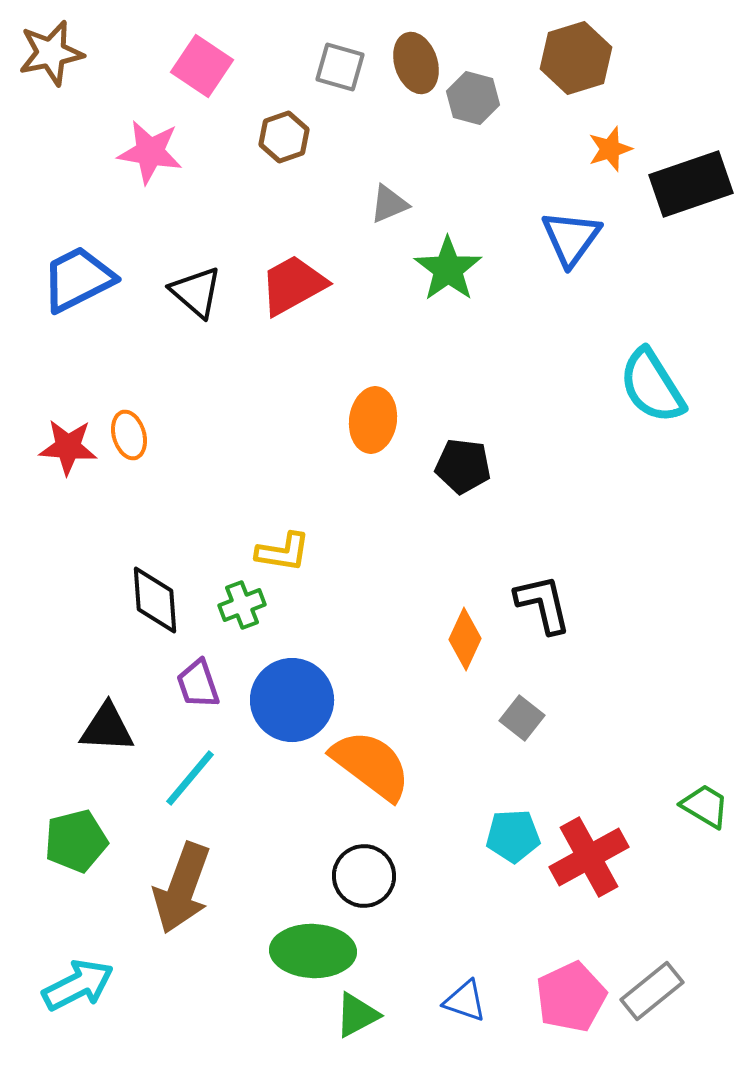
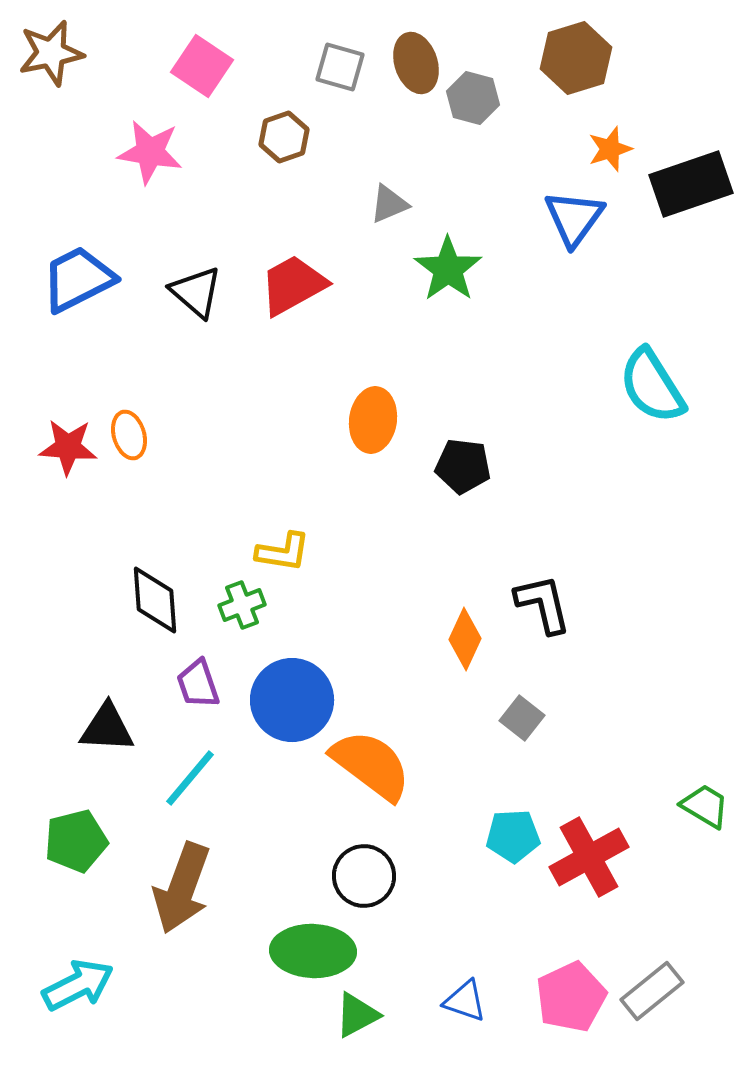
blue triangle at (571, 238): moved 3 px right, 20 px up
